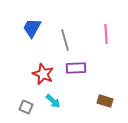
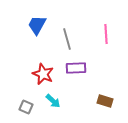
blue trapezoid: moved 5 px right, 3 px up
gray line: moved 2 px right, 1 px up
